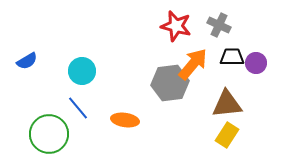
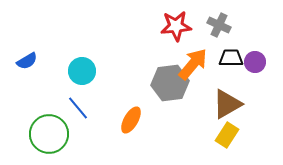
red star: rotated 20 degrees counterclockwise
black trapezoid: moved 1 px left, 1 px down
purple circle: moved 1 px left, 1 px up
brown triangle: rotated 24 degrees counterclockwise
orange ellipse: moved 6 px right; rotated 68 degrees counterclockwise
